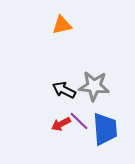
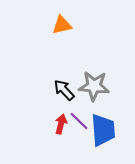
black arrow: rotated 20 degrees clockwise
red arrow: rotated 132 degrees clockwise
blue trapezoid: moved 2 px left, 1 px down
